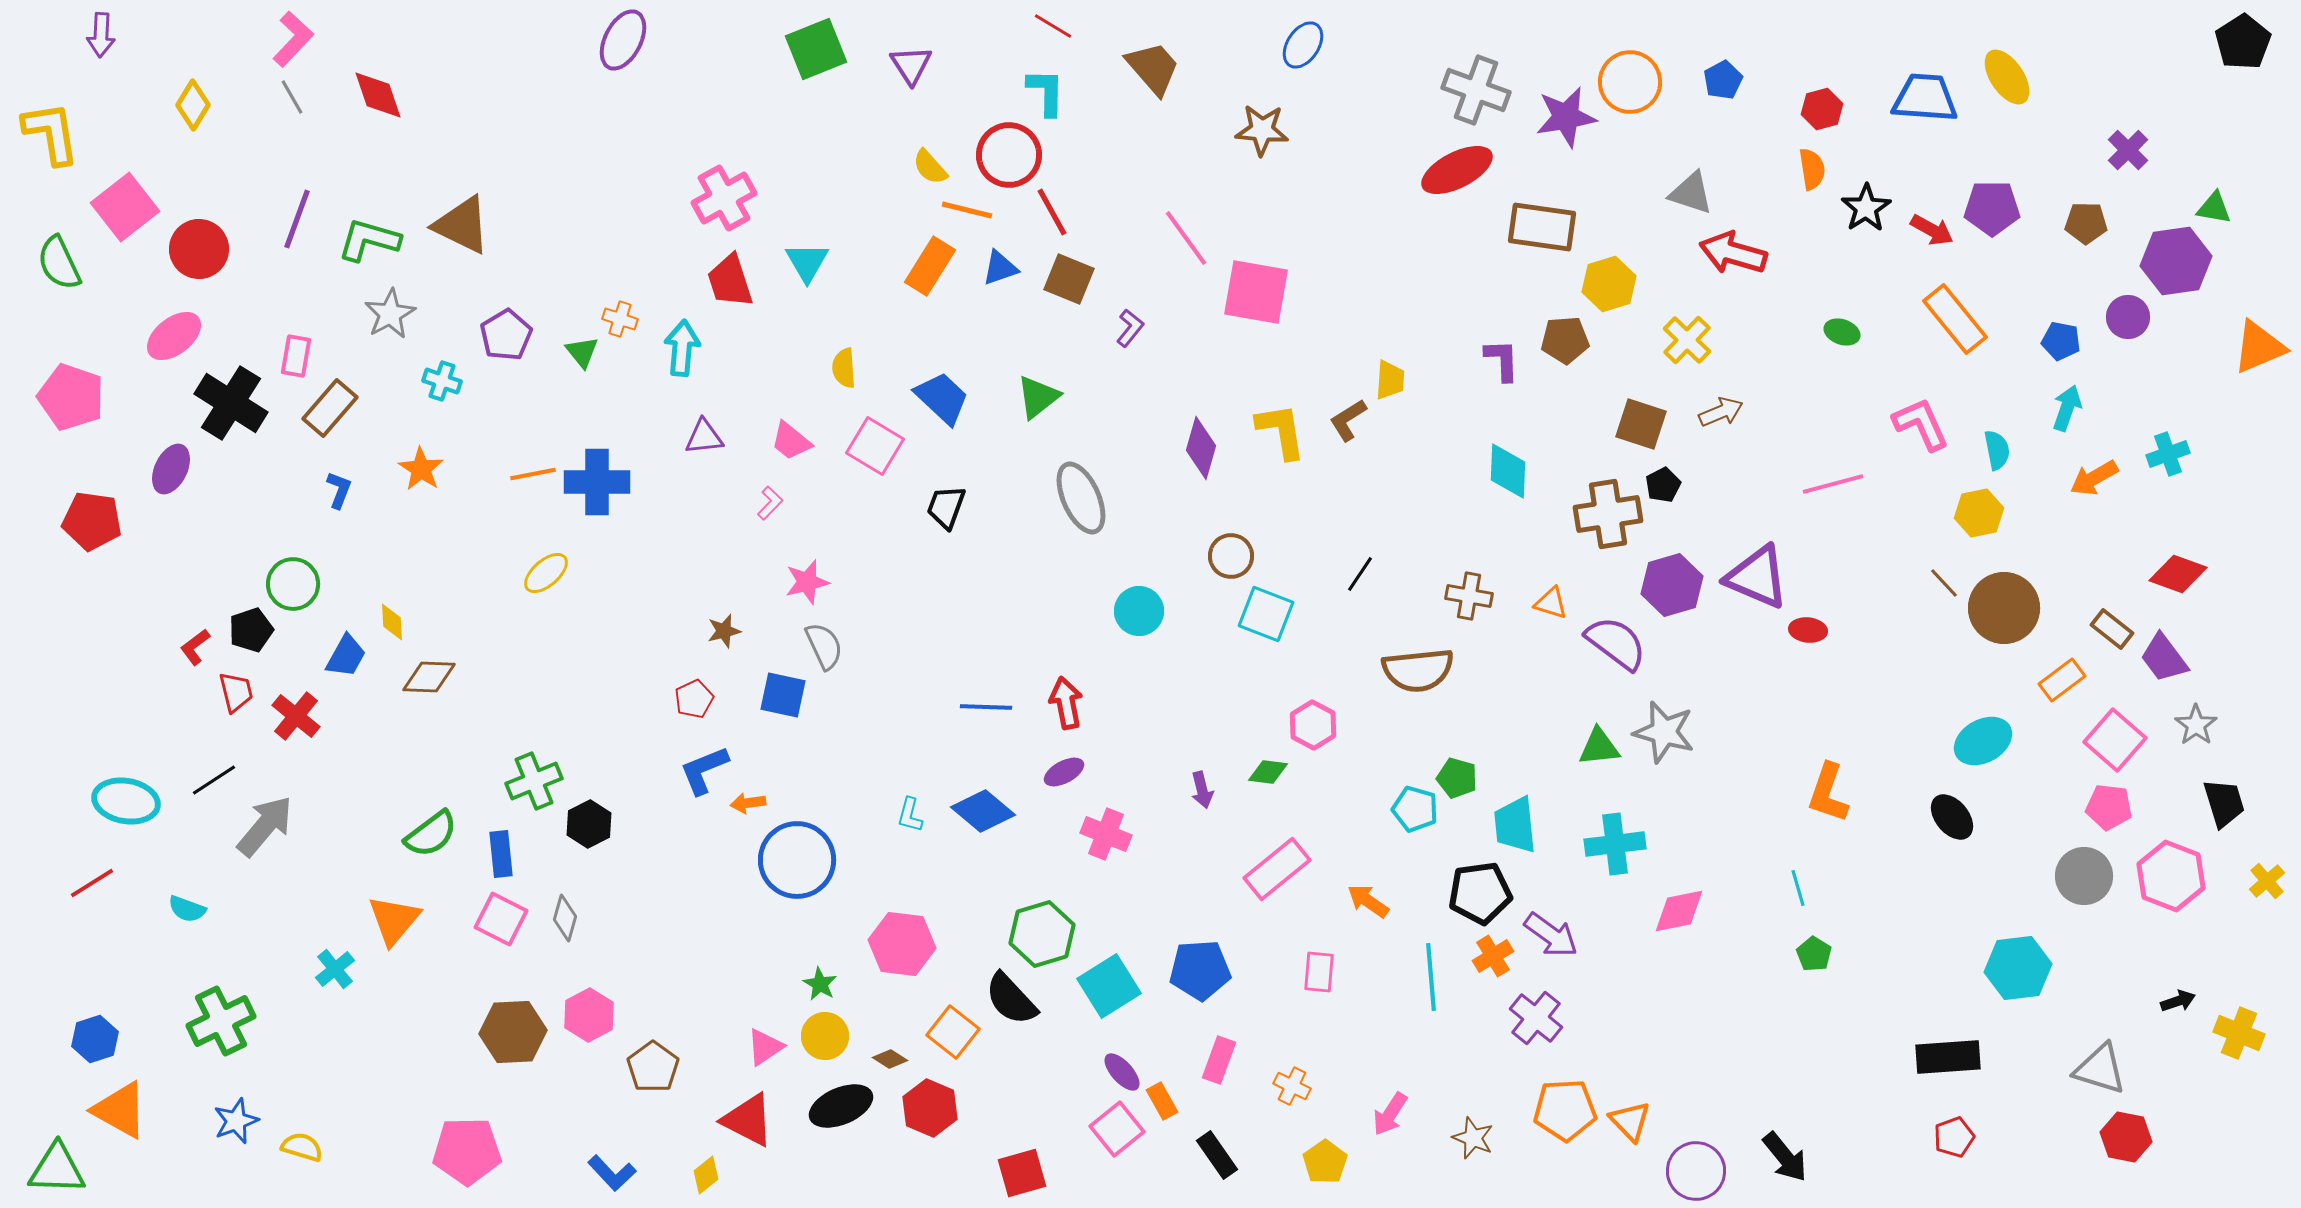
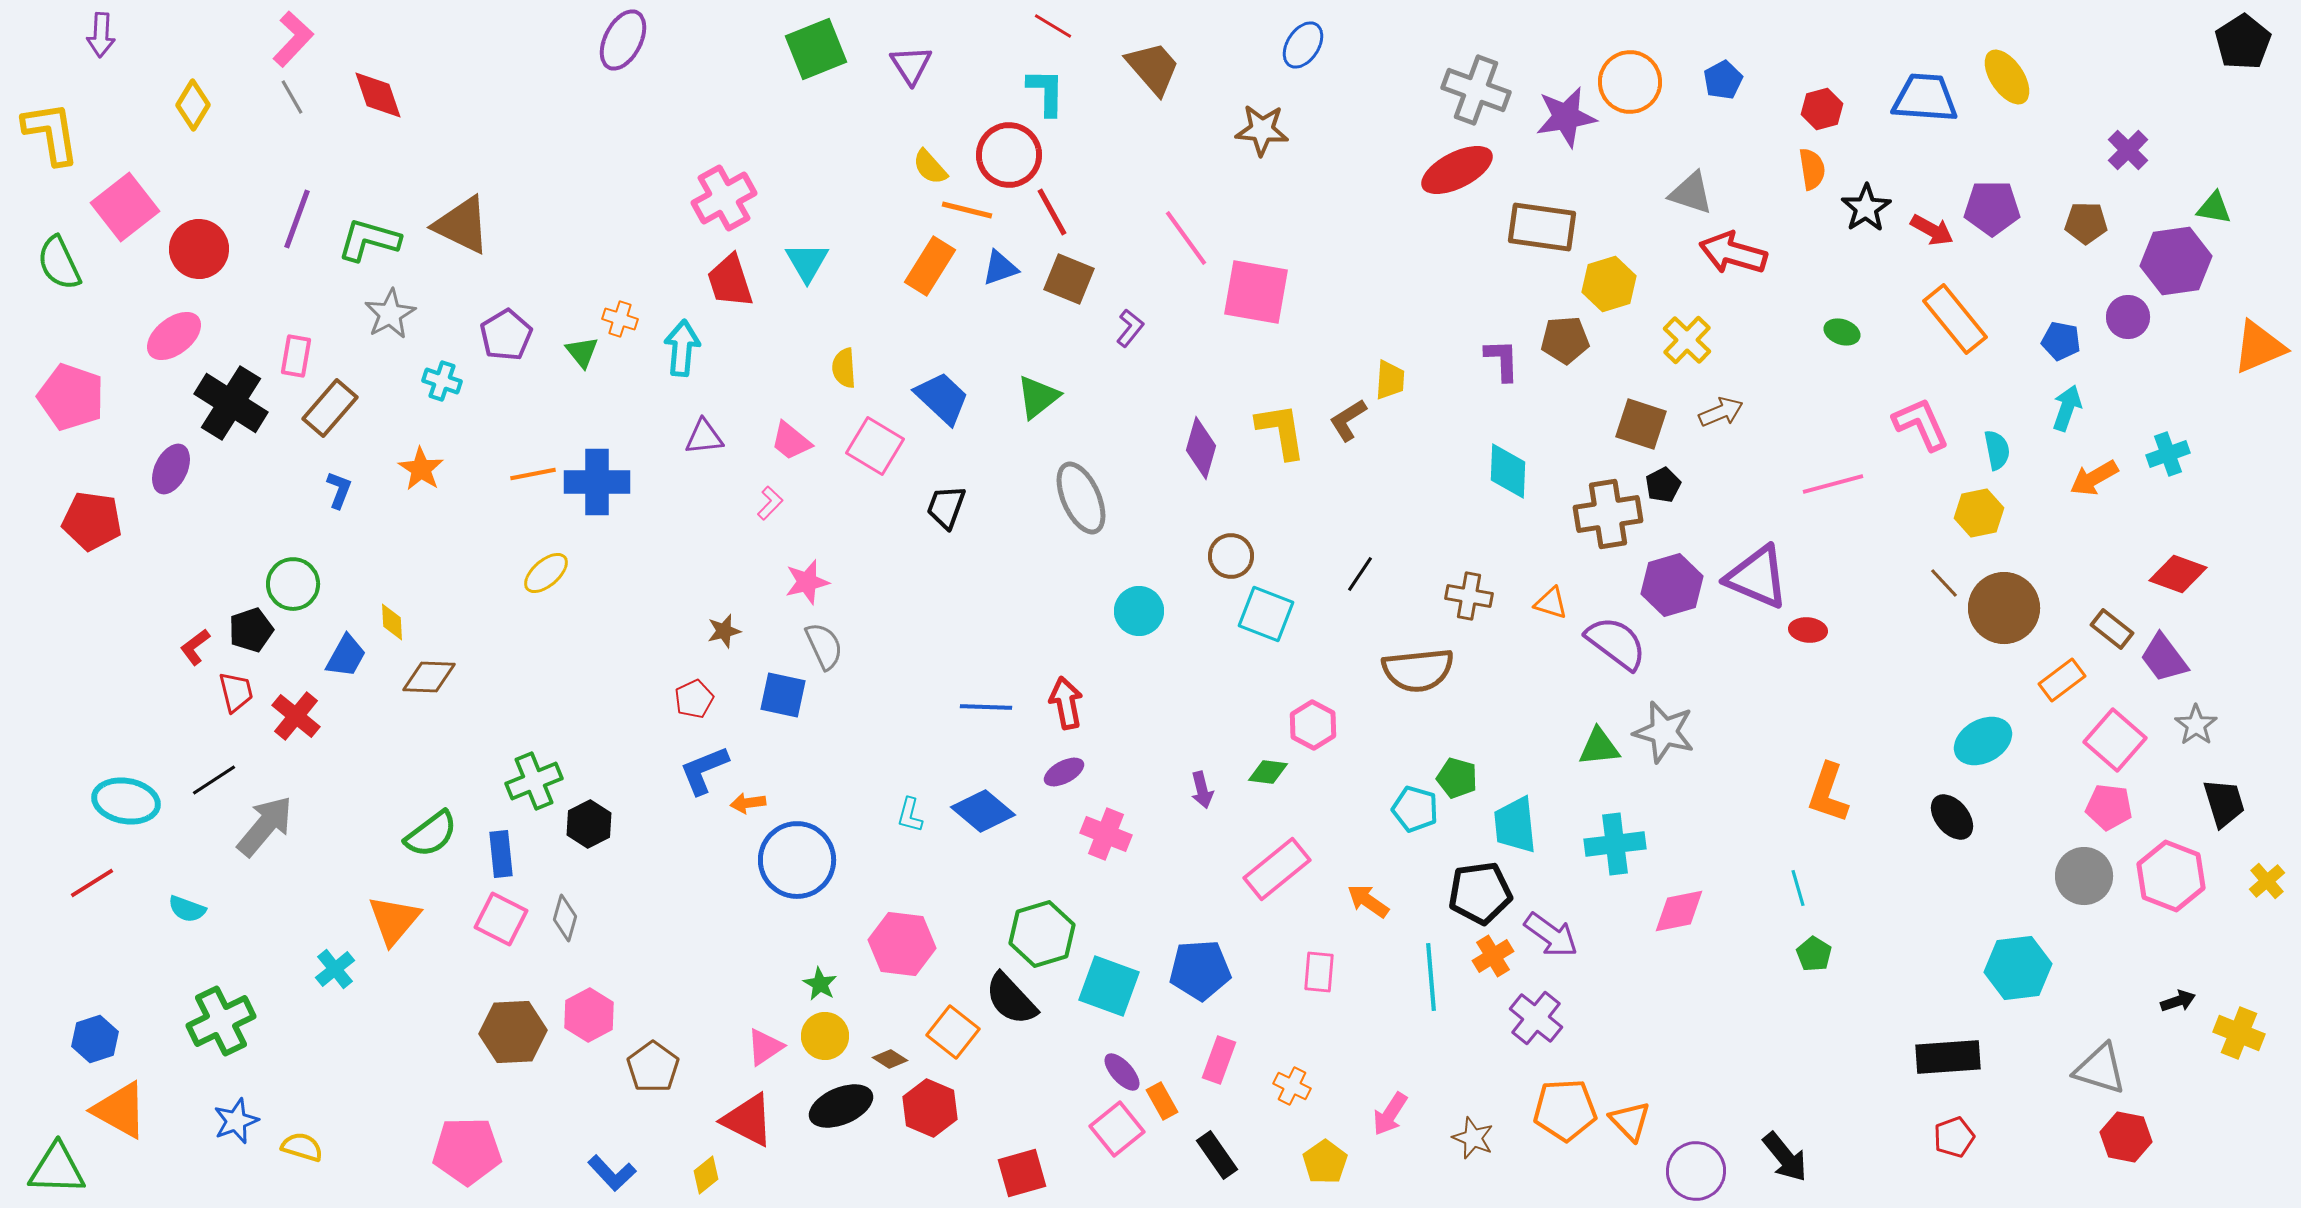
cyan square at (1109, 986): rotated 38 degrees counterclockwise
